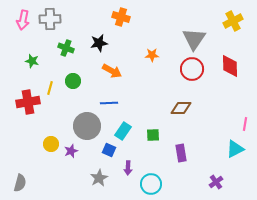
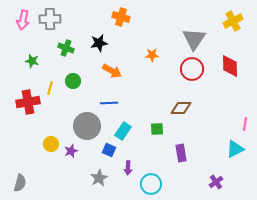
green square: moved 4 px right, 6 px up
